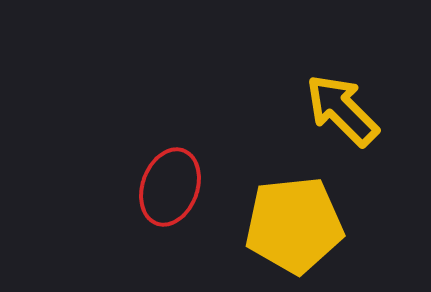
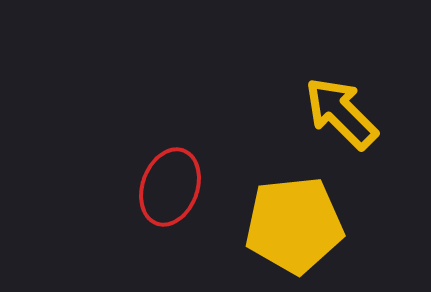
yellow arrow: moved 1 px left, 3 px down
